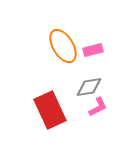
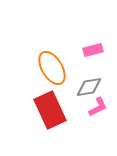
orange ellipse: moved 11 px left, 22 px down
